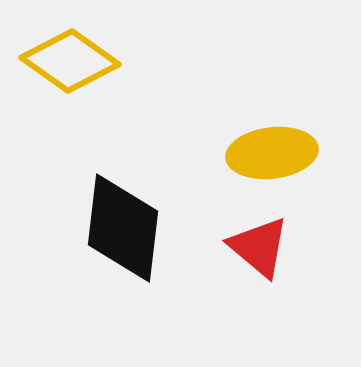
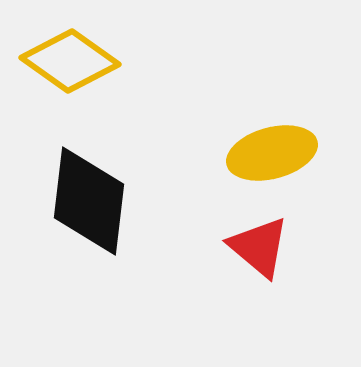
yellow ellipse: rotated 8 degrees counterclockwise
black diamond: moved 34 px left, 27 px up
